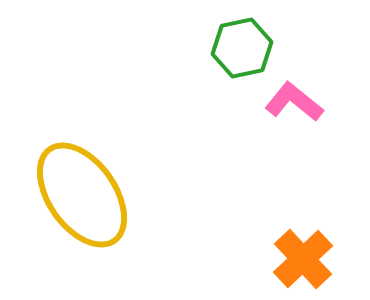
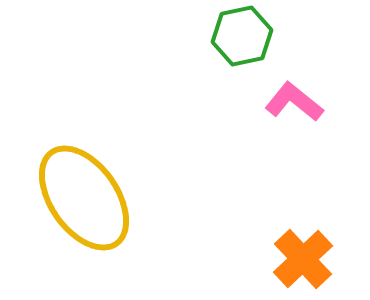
green hexagon: moved 12 px up
yellow ellipse: moved 2 px right, 3 px down
